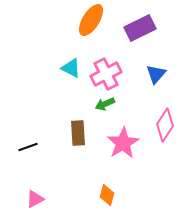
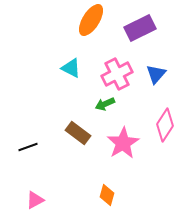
pink cross: moved 11 px right
brown rectangle: rotated 50 degrees counterclockwise
pink triangle: moved 1 px down
